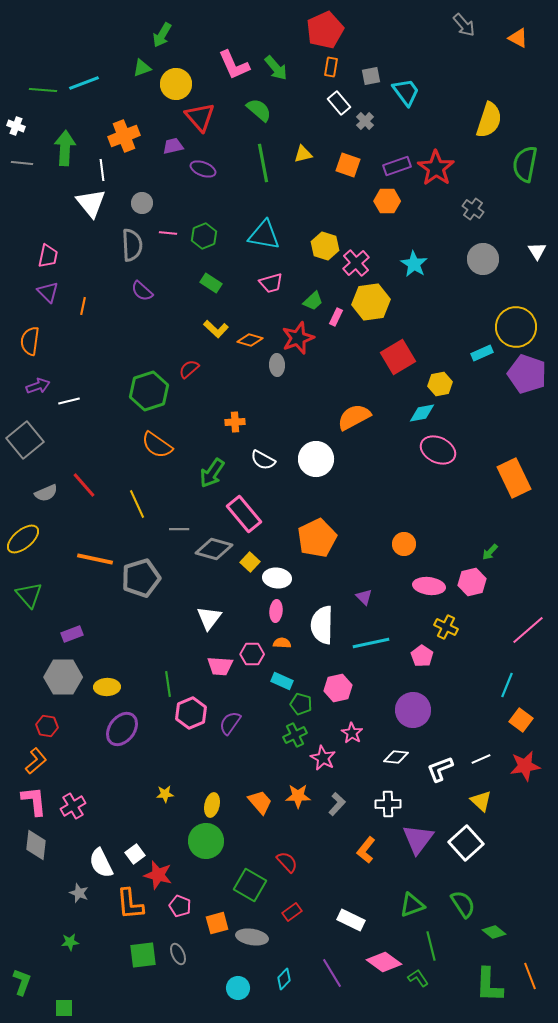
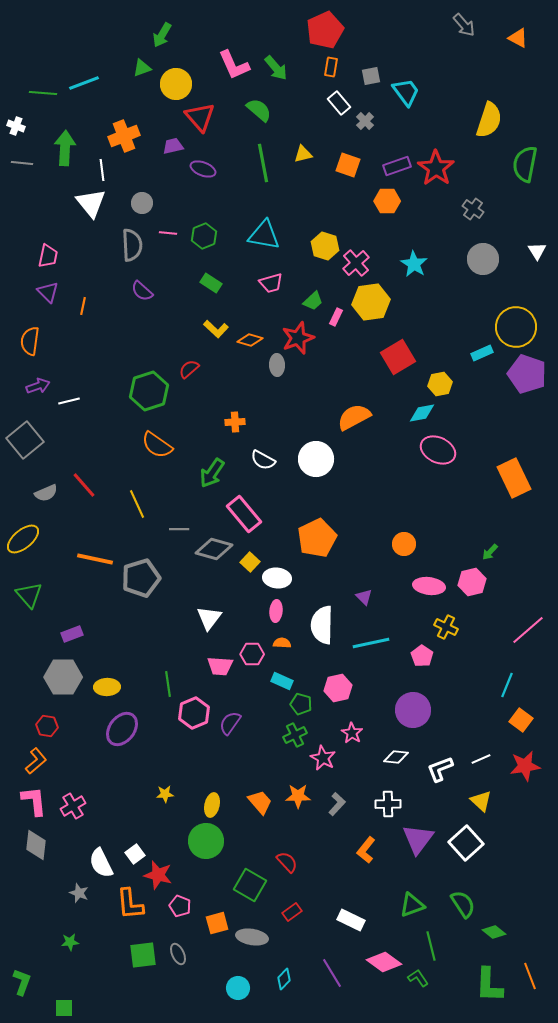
green line at (43, 90): moved 3 px down
pink hexagon at (191, 713): moved 3 px right
